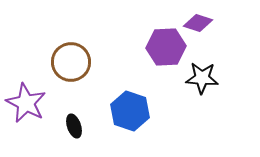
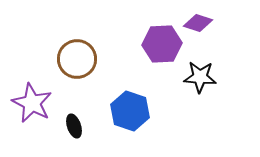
purple hexagon: moved 4 px left, 3 px up
brown circle: moved 6 px right, 3 px up
black star: moved 2 px left, 1 px up
purple star: moved 6 px right
